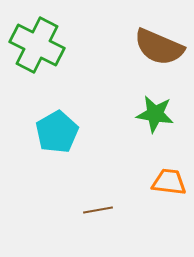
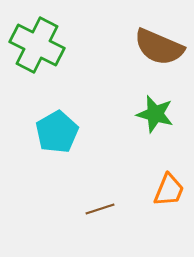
green star: rotated 6 degrees clockwise
orange trapezoid: moved 8 px down; rotated 105 degrees clockwise
brown line: moved 2 px right, 1 px up; rotated 8 degrees counterclockwise
